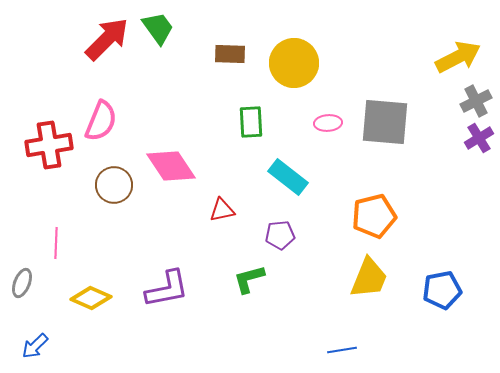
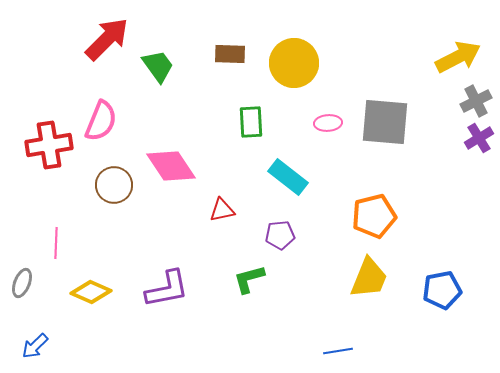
green trapezoid: moved 38 px down
yellow diamond: moved 6 px up
blue line: moved 4 px left, 1 px down
